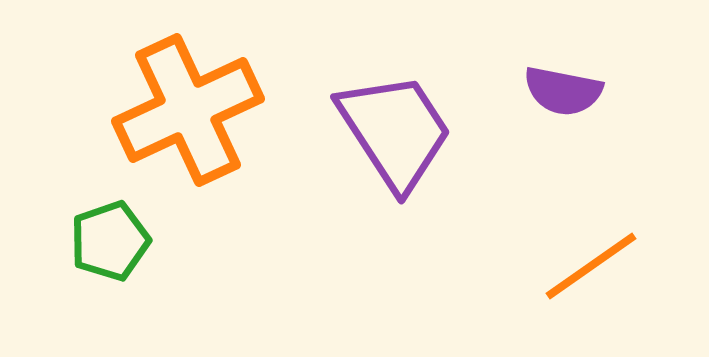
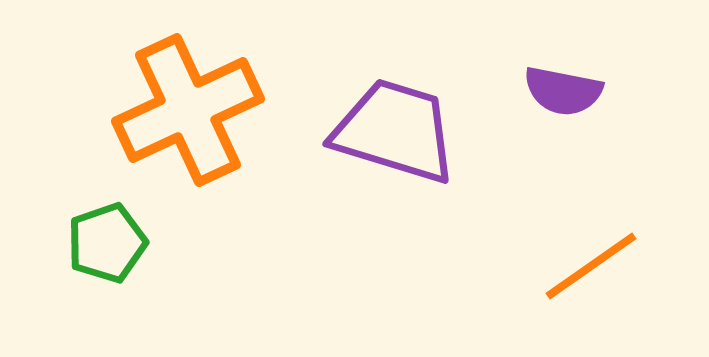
purple trapezoid: rotated 40 degrees counterclockwise
green pentagon: moved 3 px left, 2 px down
